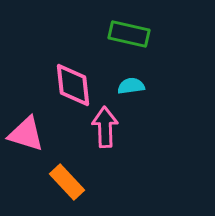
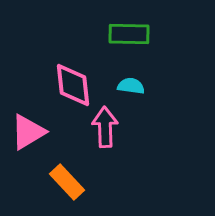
green rectangle: rotated 12 degrees counterclockwise
cyan semicircle: rotated 16 degrees clockwise
pink triangle: moved 2 px right, 2 px up; rotated 48 degrees counterclockwise
